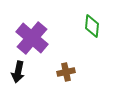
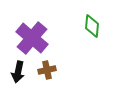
brown cross: moved 19 px left, 2 px up
